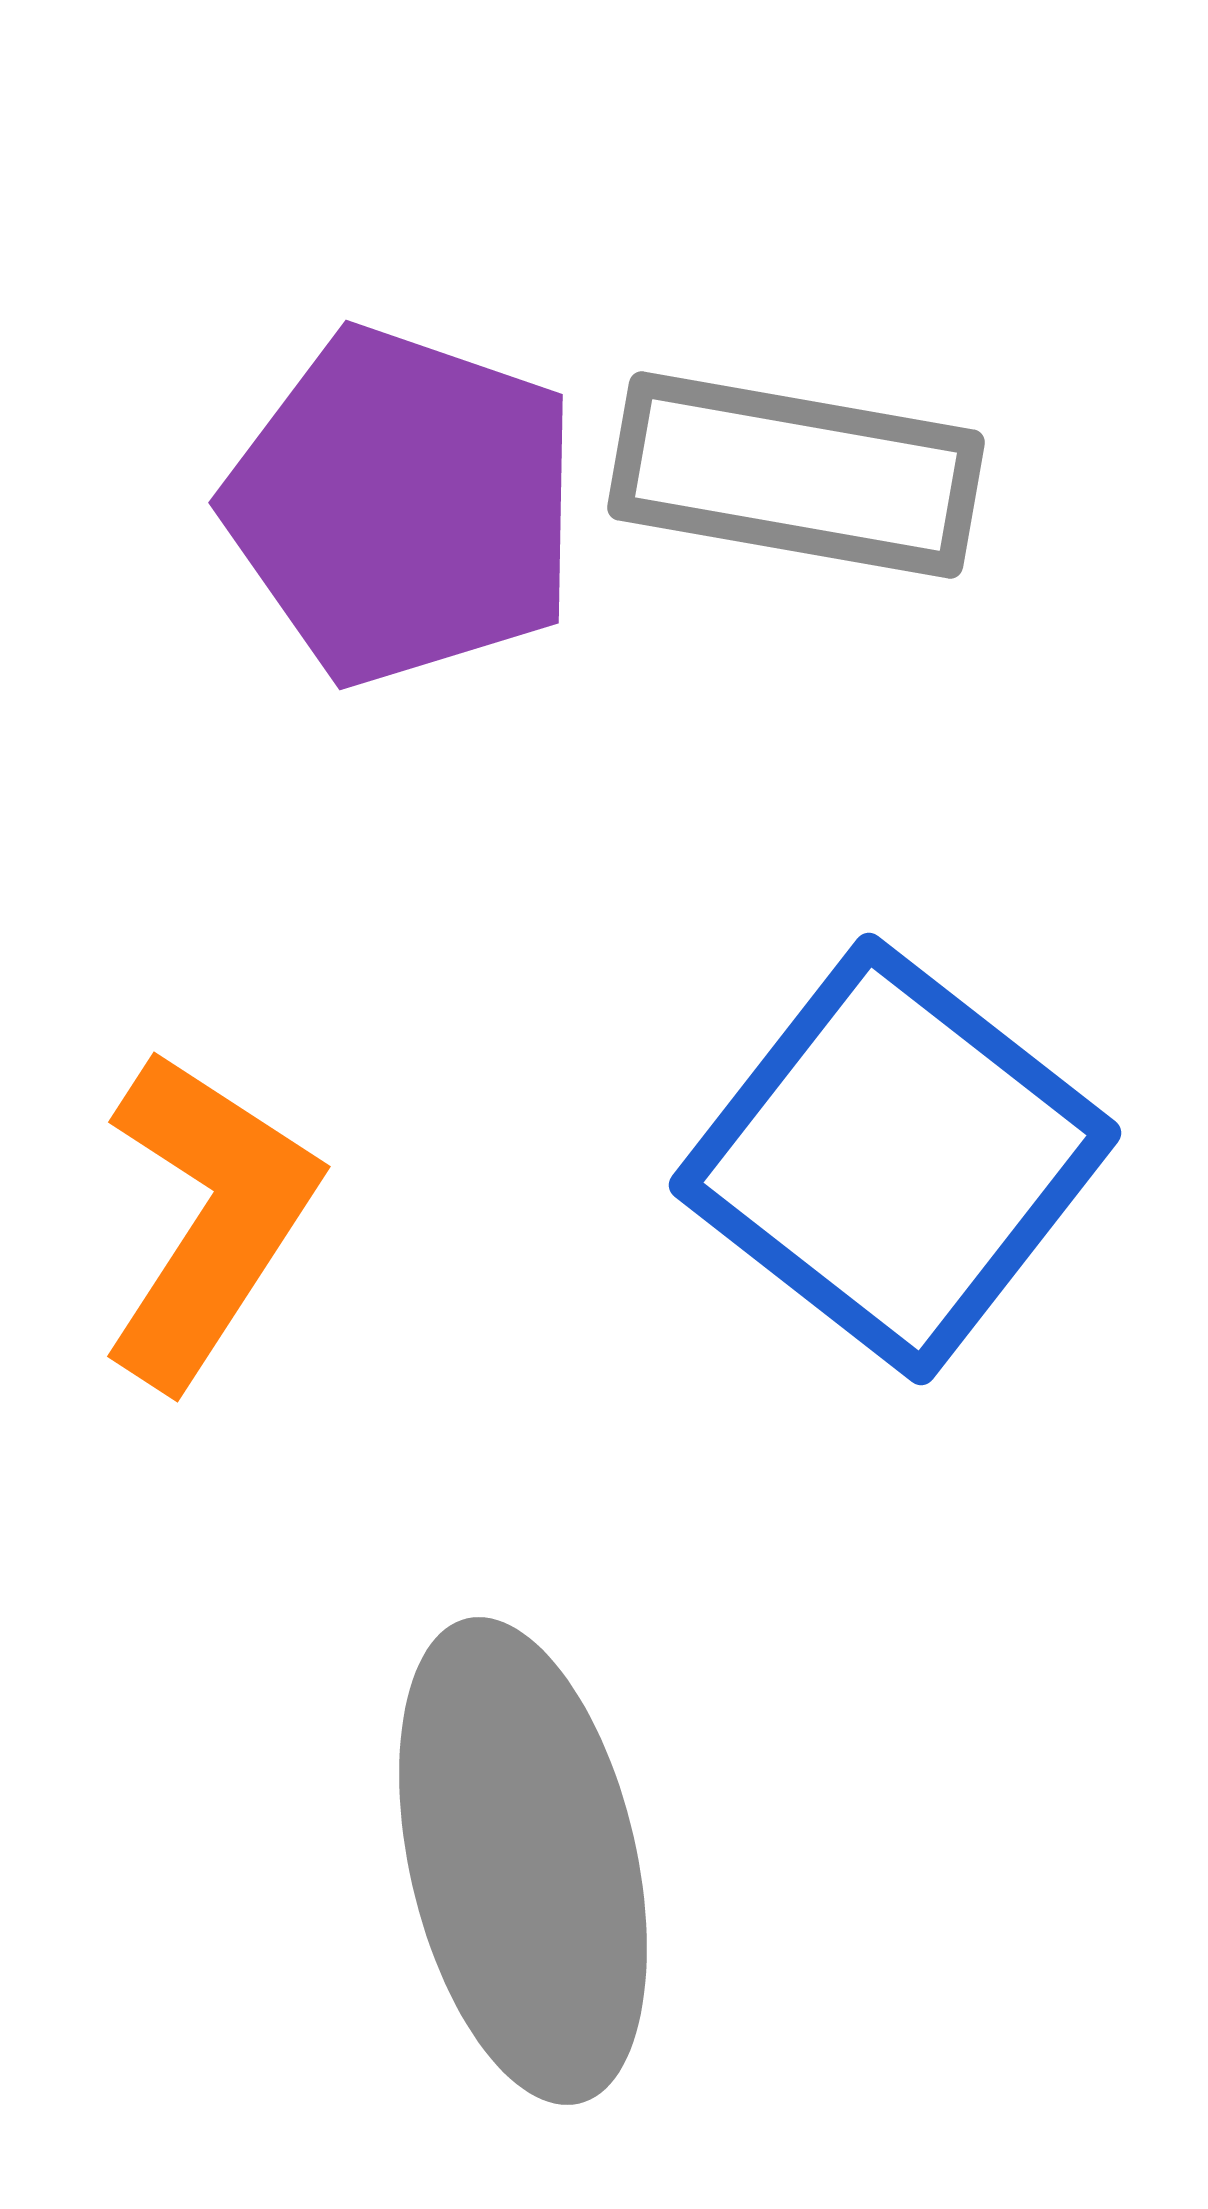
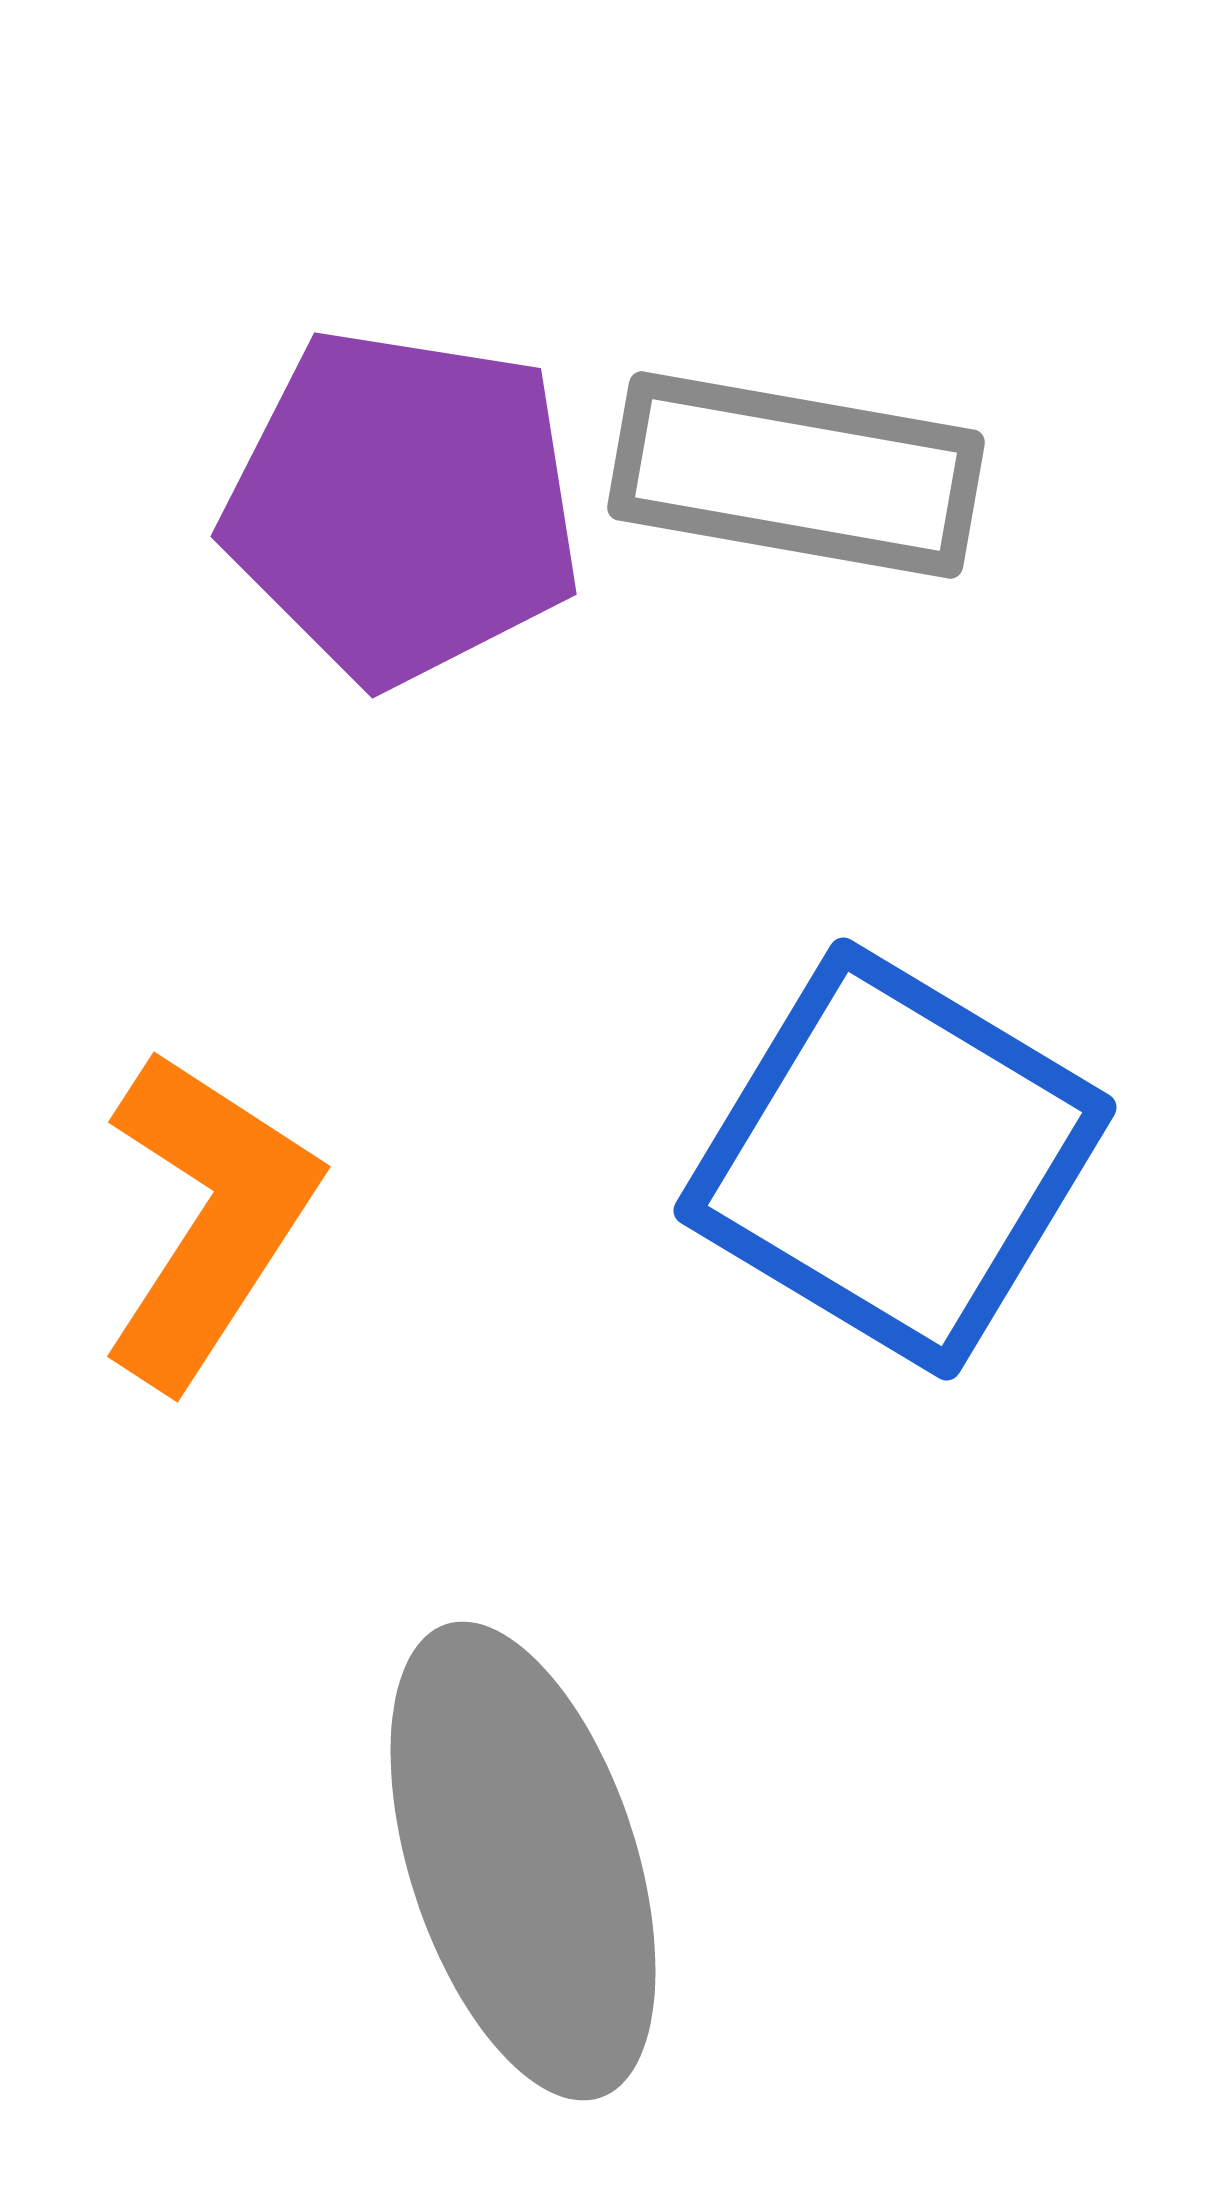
purple pentagon: rotated 10 degrees counterclockwise
blue square: rotated 7 degrees counterclockwise
gray ellipse: rotated 5 degrees counterclockwise
